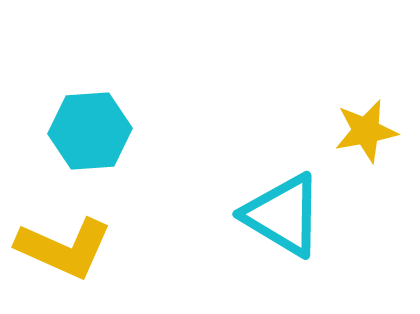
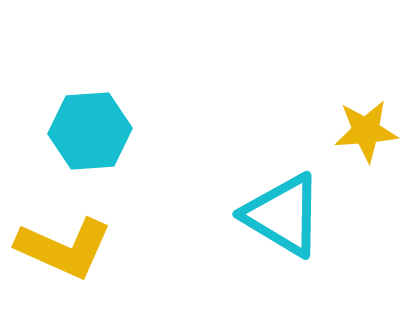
yellow star: rotated 6 degrees clockwise
